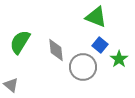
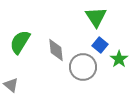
green triangle: rotated 35 degrees clockwise
